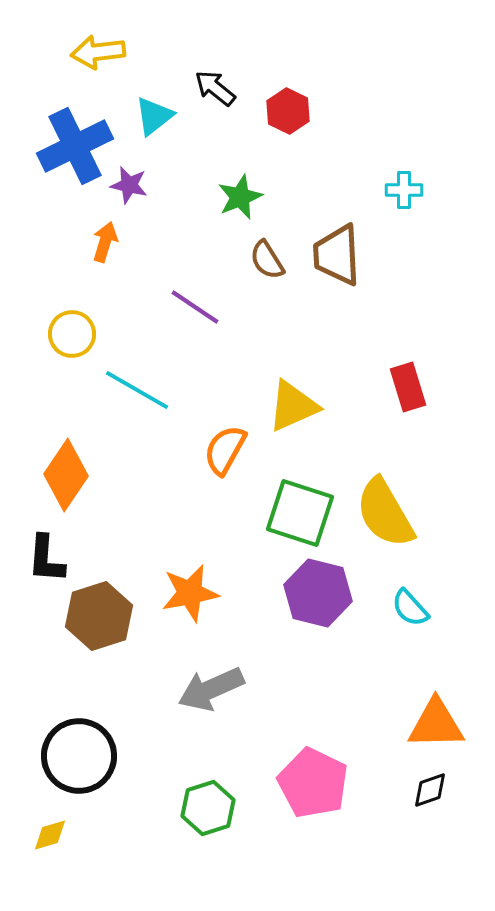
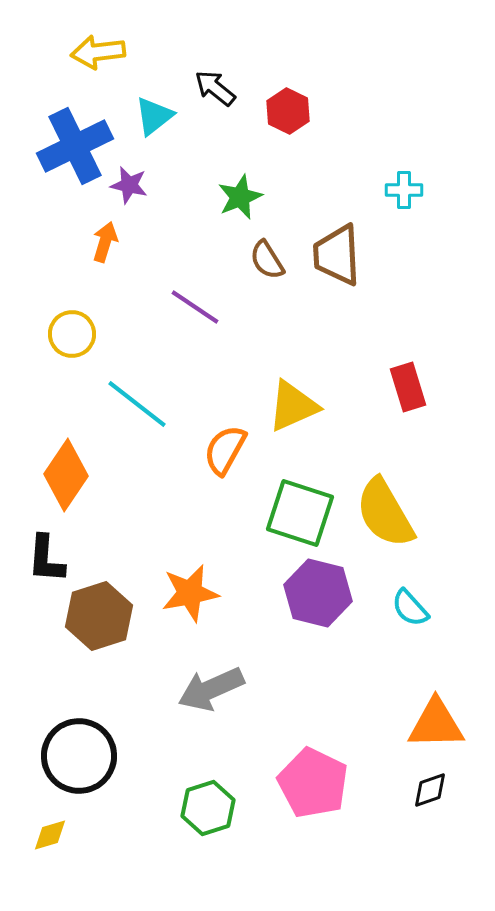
cyan line: moved 14 px down; rotated 8 degrees clockwise
